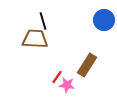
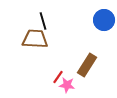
red line: moved 1 px right
